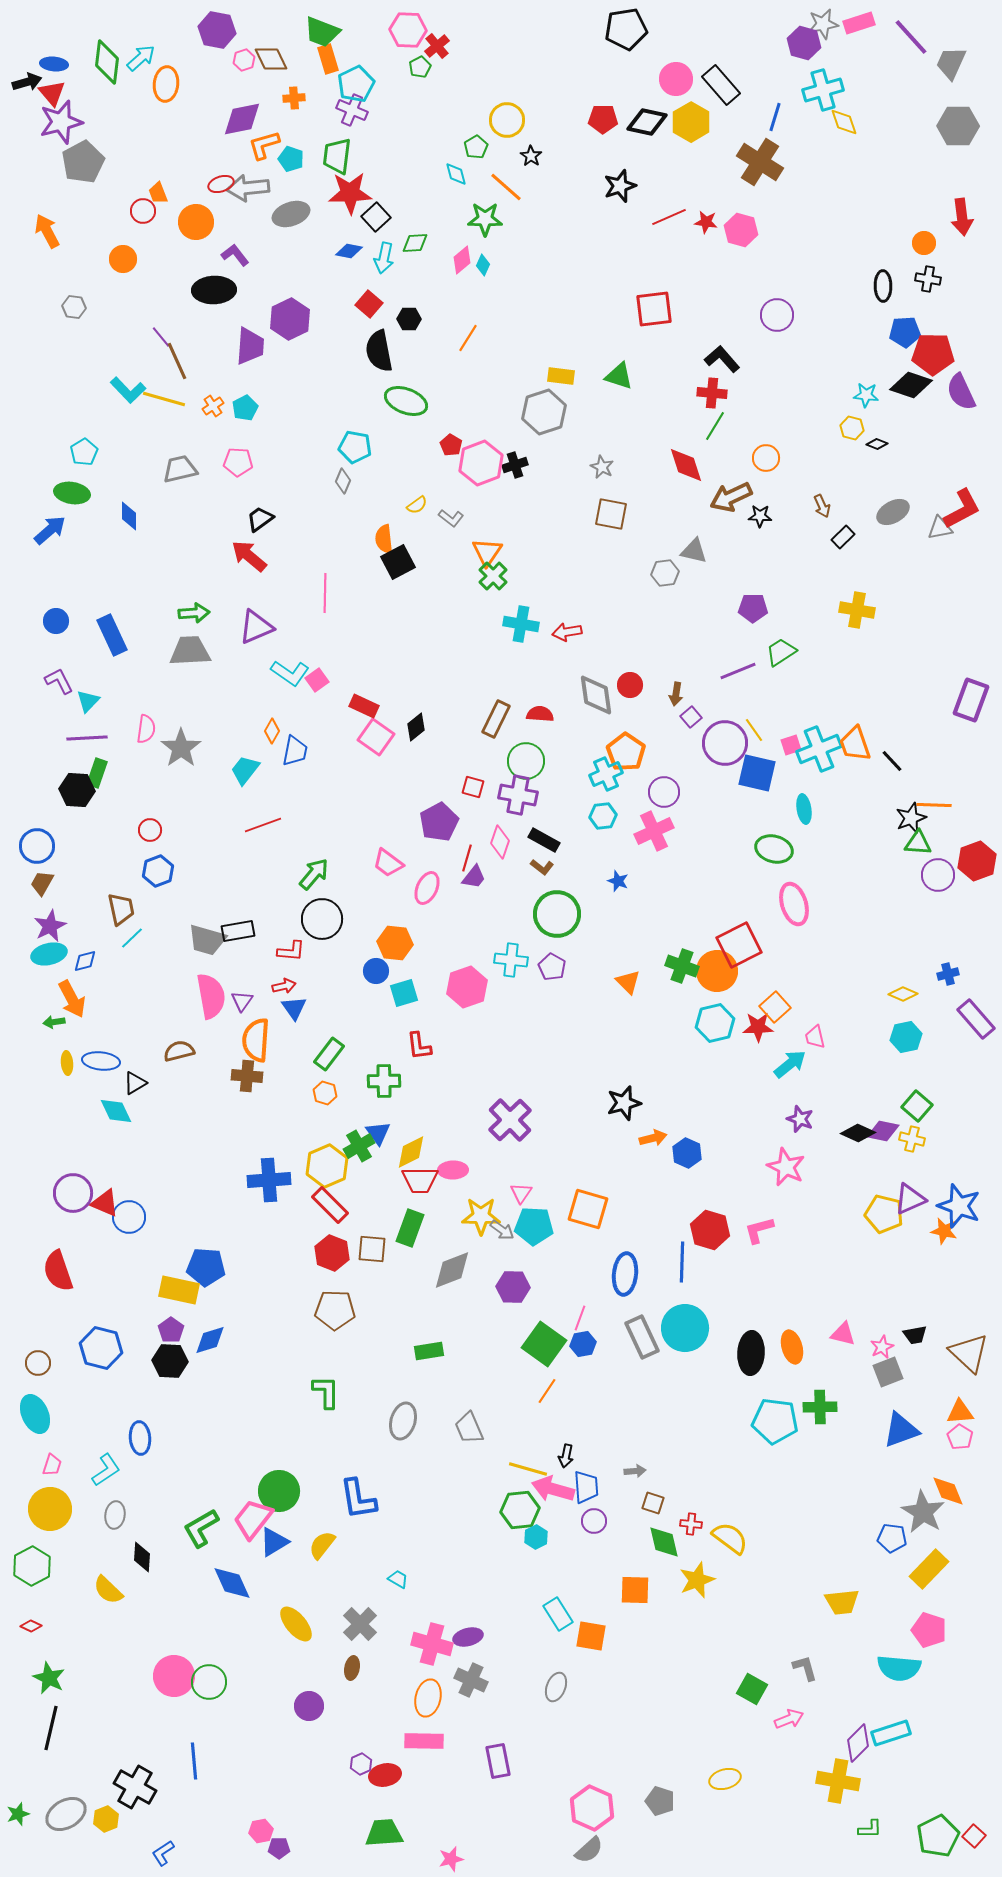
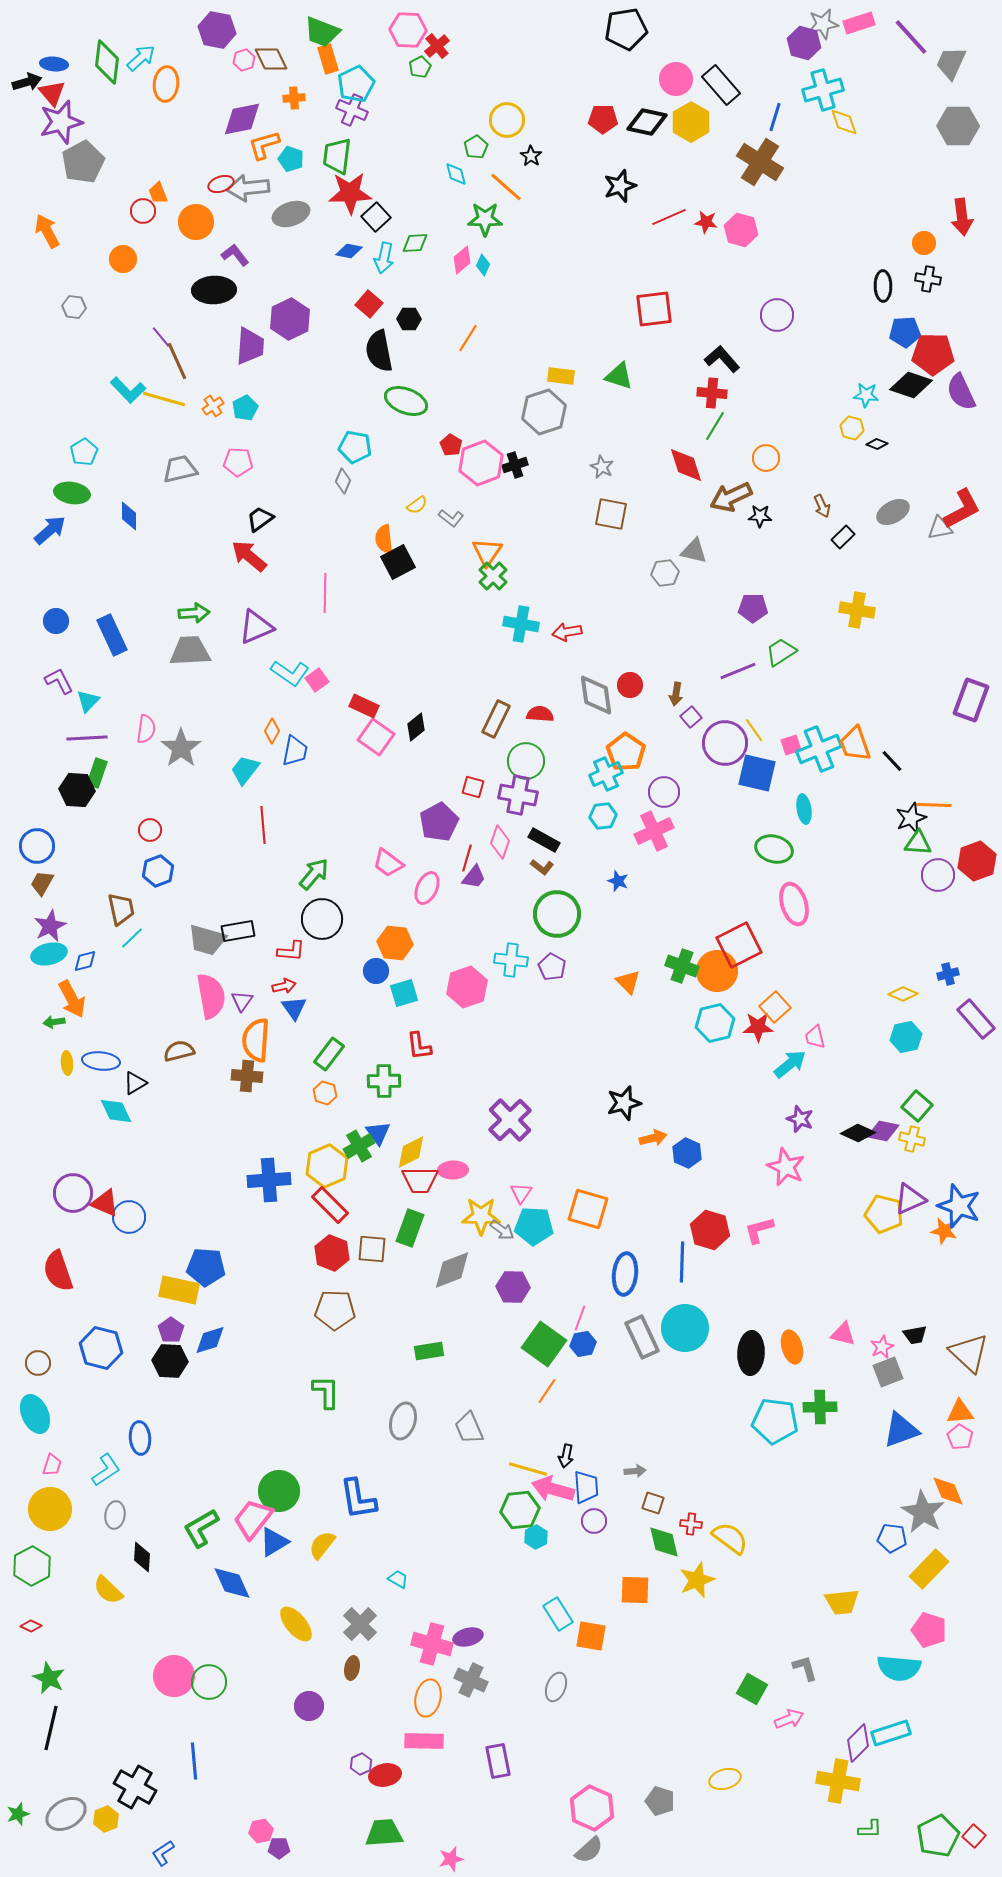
red line at (263, 825): rotated 75 degrees counterclockwise
